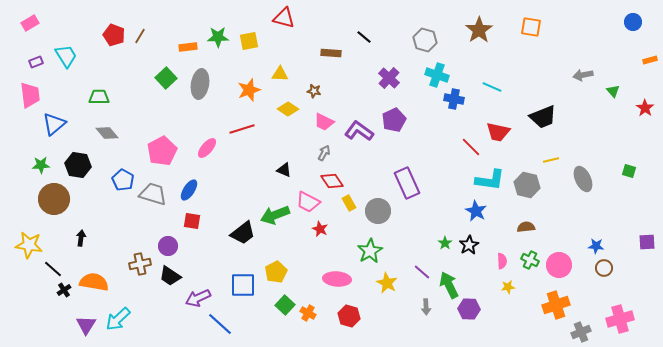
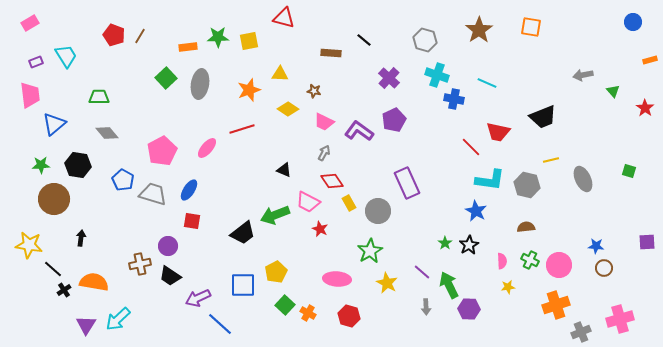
black line at (364, 37): moved 3 px down
cyan line at (492, 87): moved 5 px left, 4 px up
